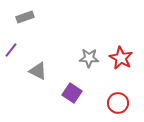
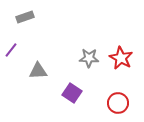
gray triangle: rotated 30 degrees counterclockwise
